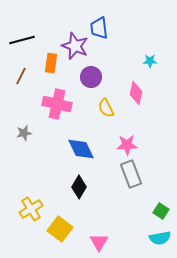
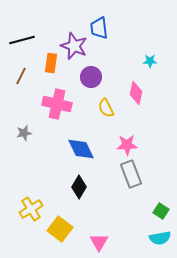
purple star: moved 1 px left
